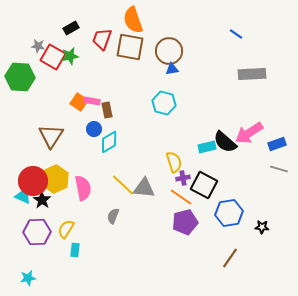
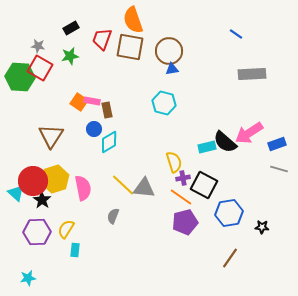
red square at (53, 57): moved 13 px left, 11 px down
yellow hexagon at (55, 179): rotated 8 degrees clockwise
cyan triangle at (23, 196): moved 7 px left, 3 px up; rotated 18 degrees clockwise
